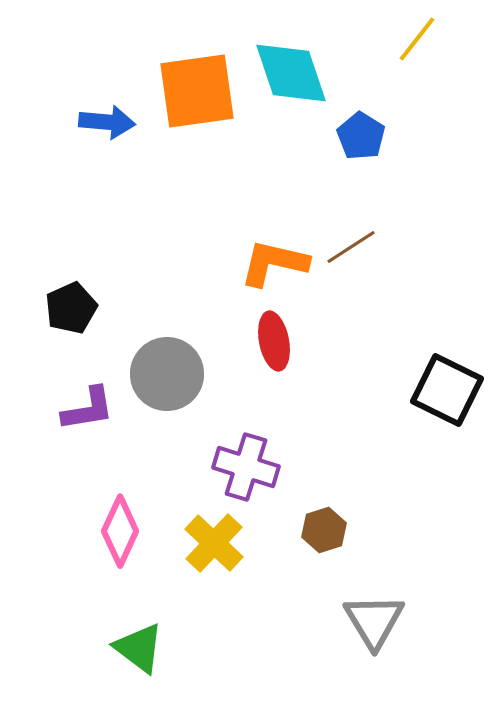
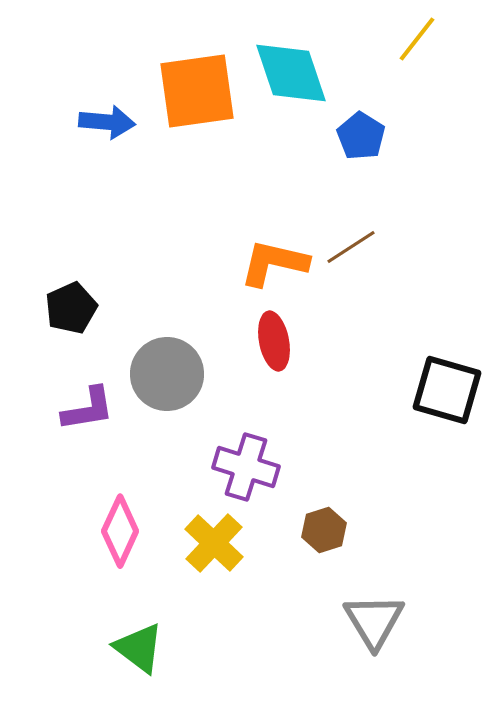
black square: rotated 10 degrees counterclockwise
